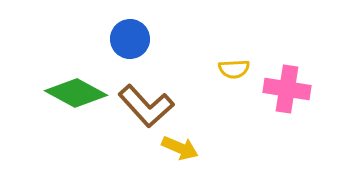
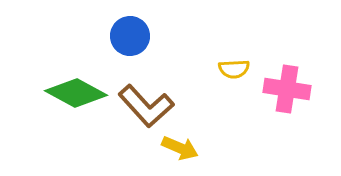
blue circle: moved 3 px up
